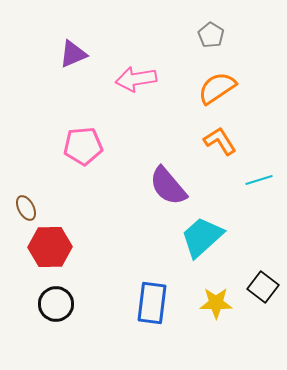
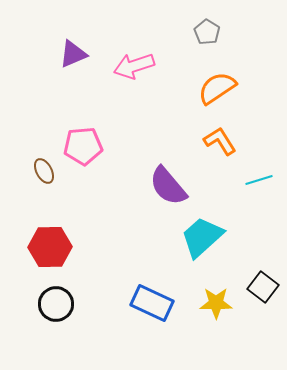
gray pentagon: moved 4 px left, 3 px up
pink arrow: moved 2 px left, 13 px up; rotated 9 degrees counterclockwise
brown ellipse: moved 18 px right, 37 px up
blue rectangle: rotated 72 degrees counterclockwise
